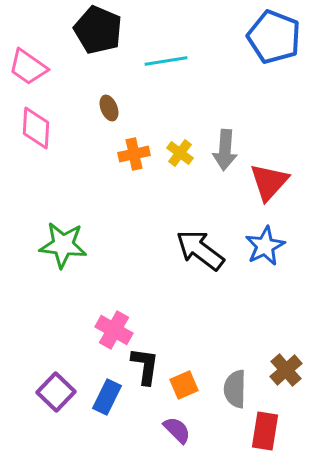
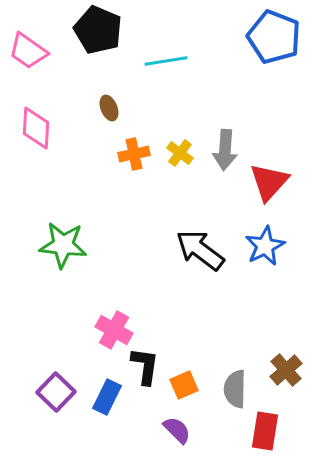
pink trapezoid: moved 16 px up
